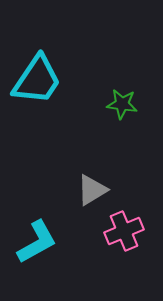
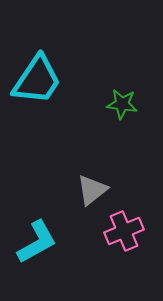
gray triangle: rotated 8 degrees counterclockwise
